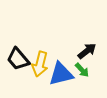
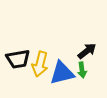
black trapezoid: rotated 60 degrees counterclockwise
green arrow: rotated 35 degrees clockwise
blue triangle: moved 1 px right, 1 px up
